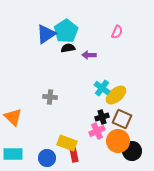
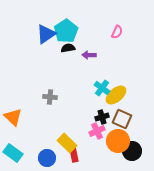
yellow rectangle: rotated 24 degrees clockwise
cyan rectangle: moved 1 px up; rotated 36 degrees clockwise
